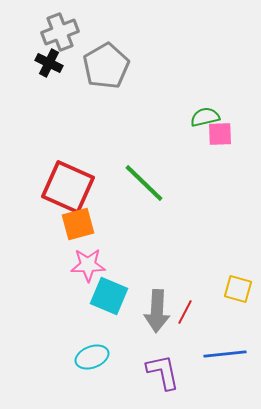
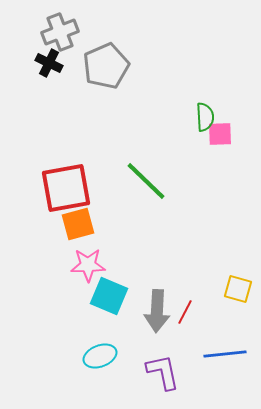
gray pentagon: rotated 6 degrees clockwise
green semicircle: rotated 100 degrees clockwise
green line: moved 2 px right, 2 px up
red square: moved 2 px left, 1 px down; rotated 34 degrees counterclockwise
cyan ellipse: moved 8 px right, 1 px up
